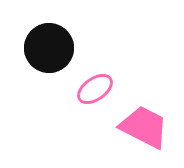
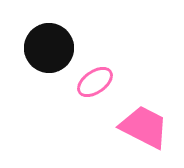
pink ellipse: moved 7 px up
